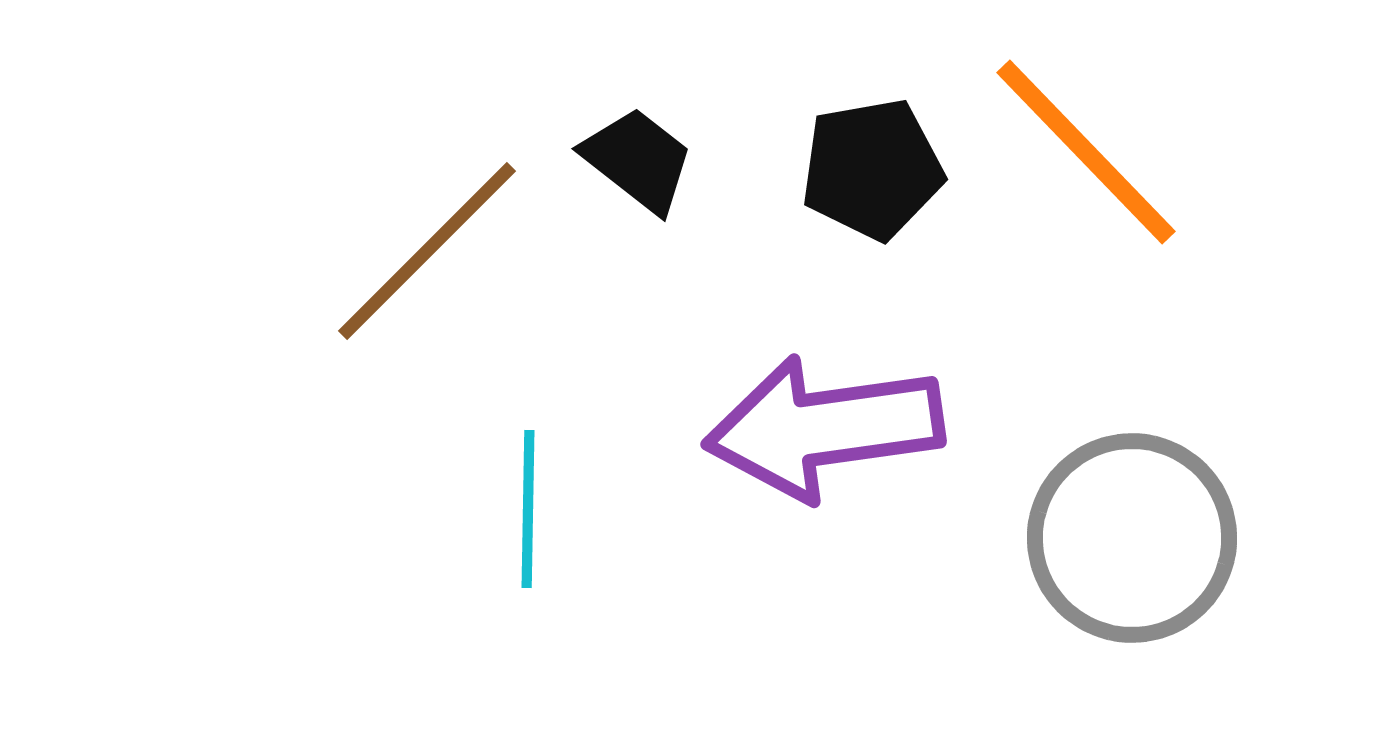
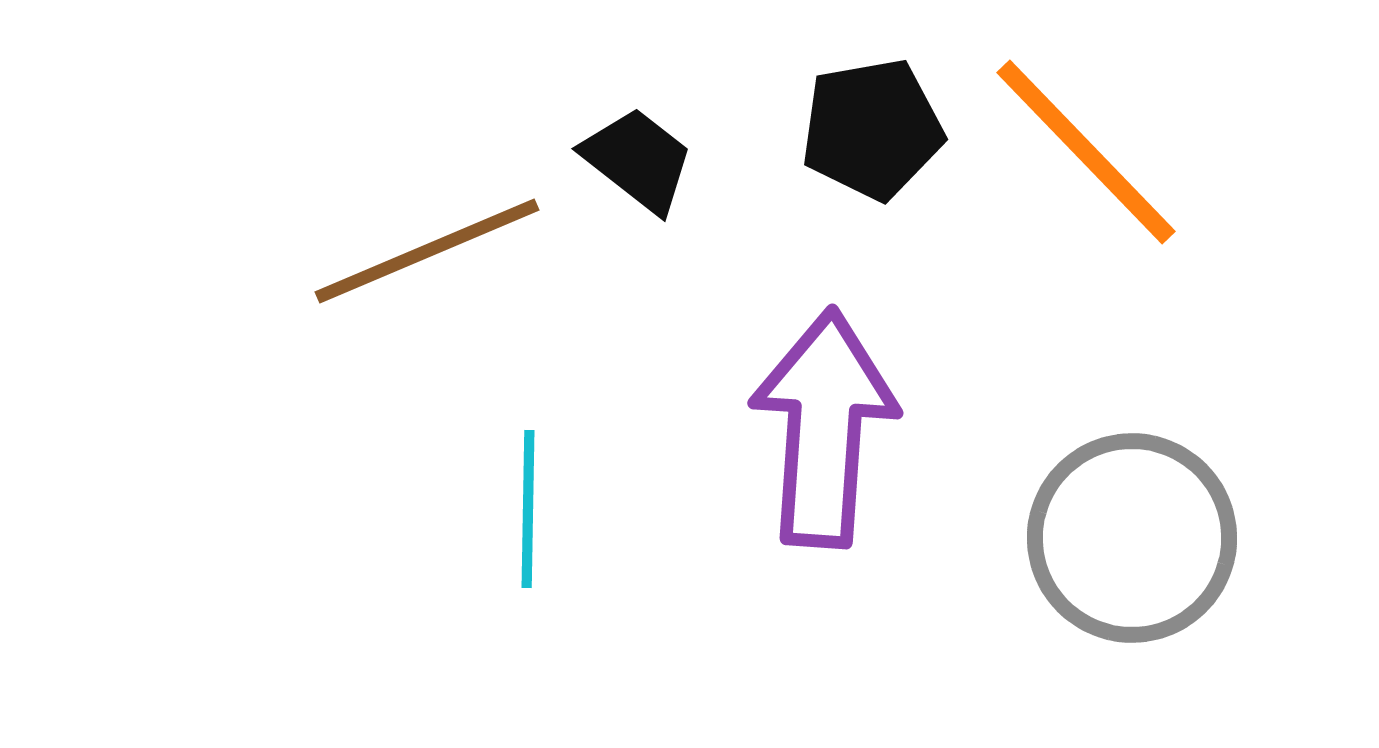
black pentagon: moved 40 px up
brown line: rotated 22 degrees clockwise
purple arrow: rotated 102 degrees clockwise
